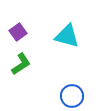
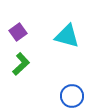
green L-shape: rotated 10 degrees counterclockwise
